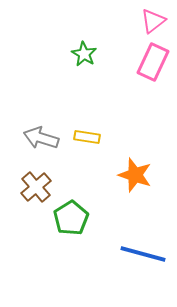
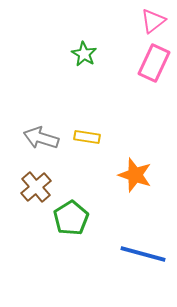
pink rectangle: moved 1 px right, 1 px down
